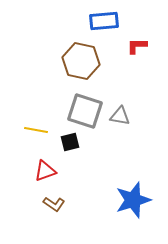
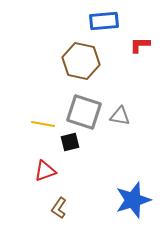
red L-shape: moved 3 px right, 1 px up
gray square: moved 1 px left, 1 px down
yellow line: moved 7 px right, 6 px up
brown L-shape: moved 5 px right, 4 px down; rotated 90 degrees clockwise
